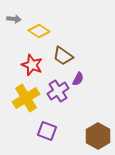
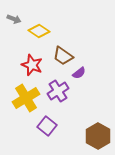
gray arrow: rotated 16 degrees clockwise
purple semicircle: moved 1 px right, 6 px up; rotated 24 degrees clockwise
purple square: moved 5 px up; rotated 18 degrees clockwise
